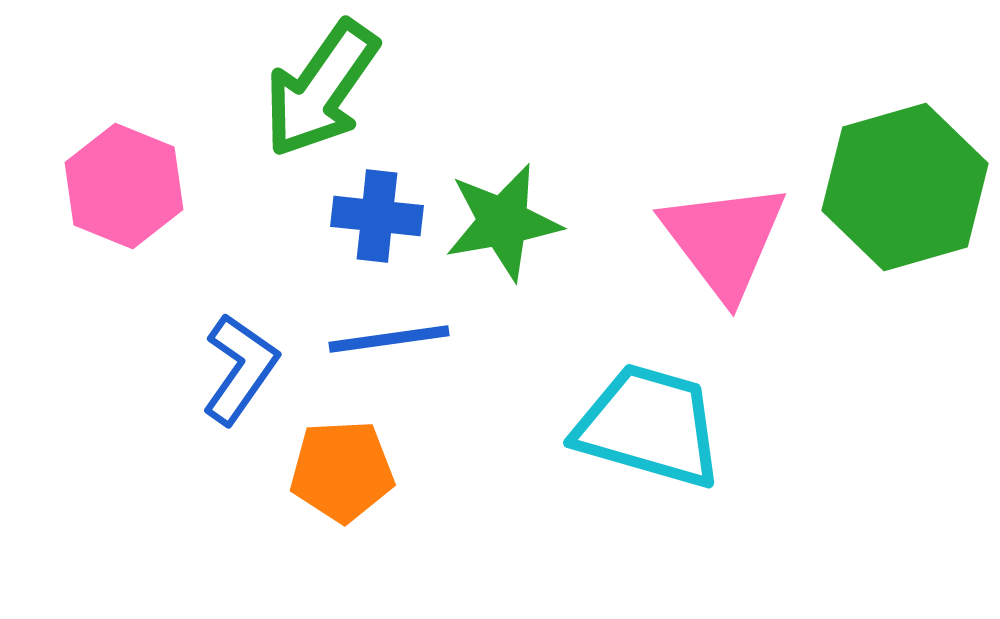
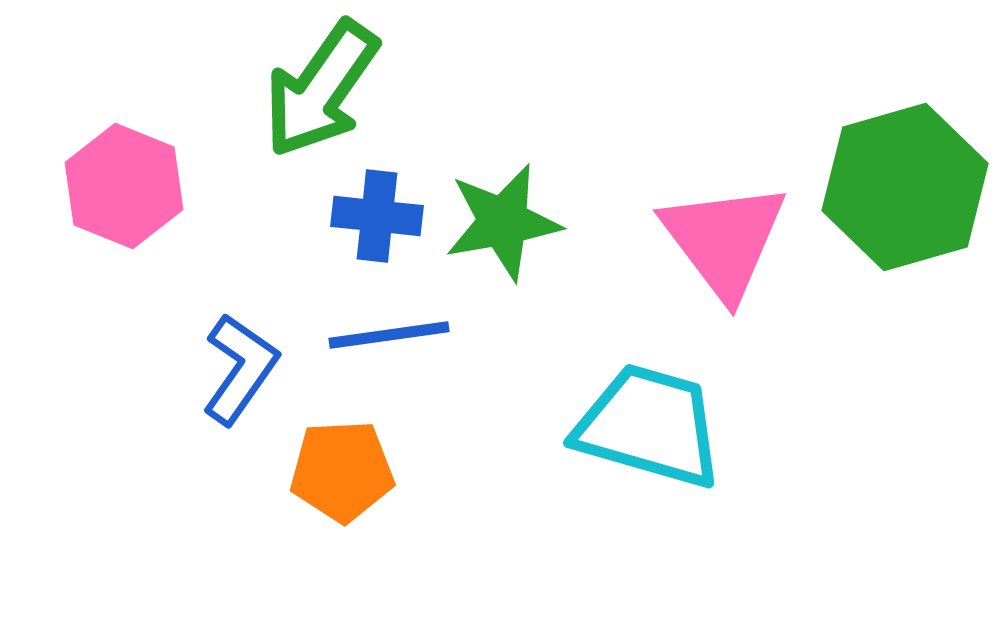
blue line: moved 4 px up
